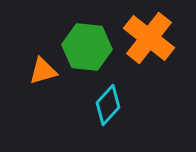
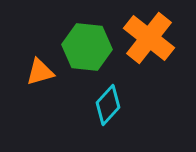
orange triangle: moved 3 px left, 1 px down
